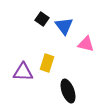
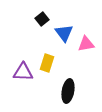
black square: rotated 16 degrees clockwise
blue triangle: moved 7 px down
pink triangle: rotated 24 degrees counterclockwise
black ellipse: rotated 30 degrees clockwise
